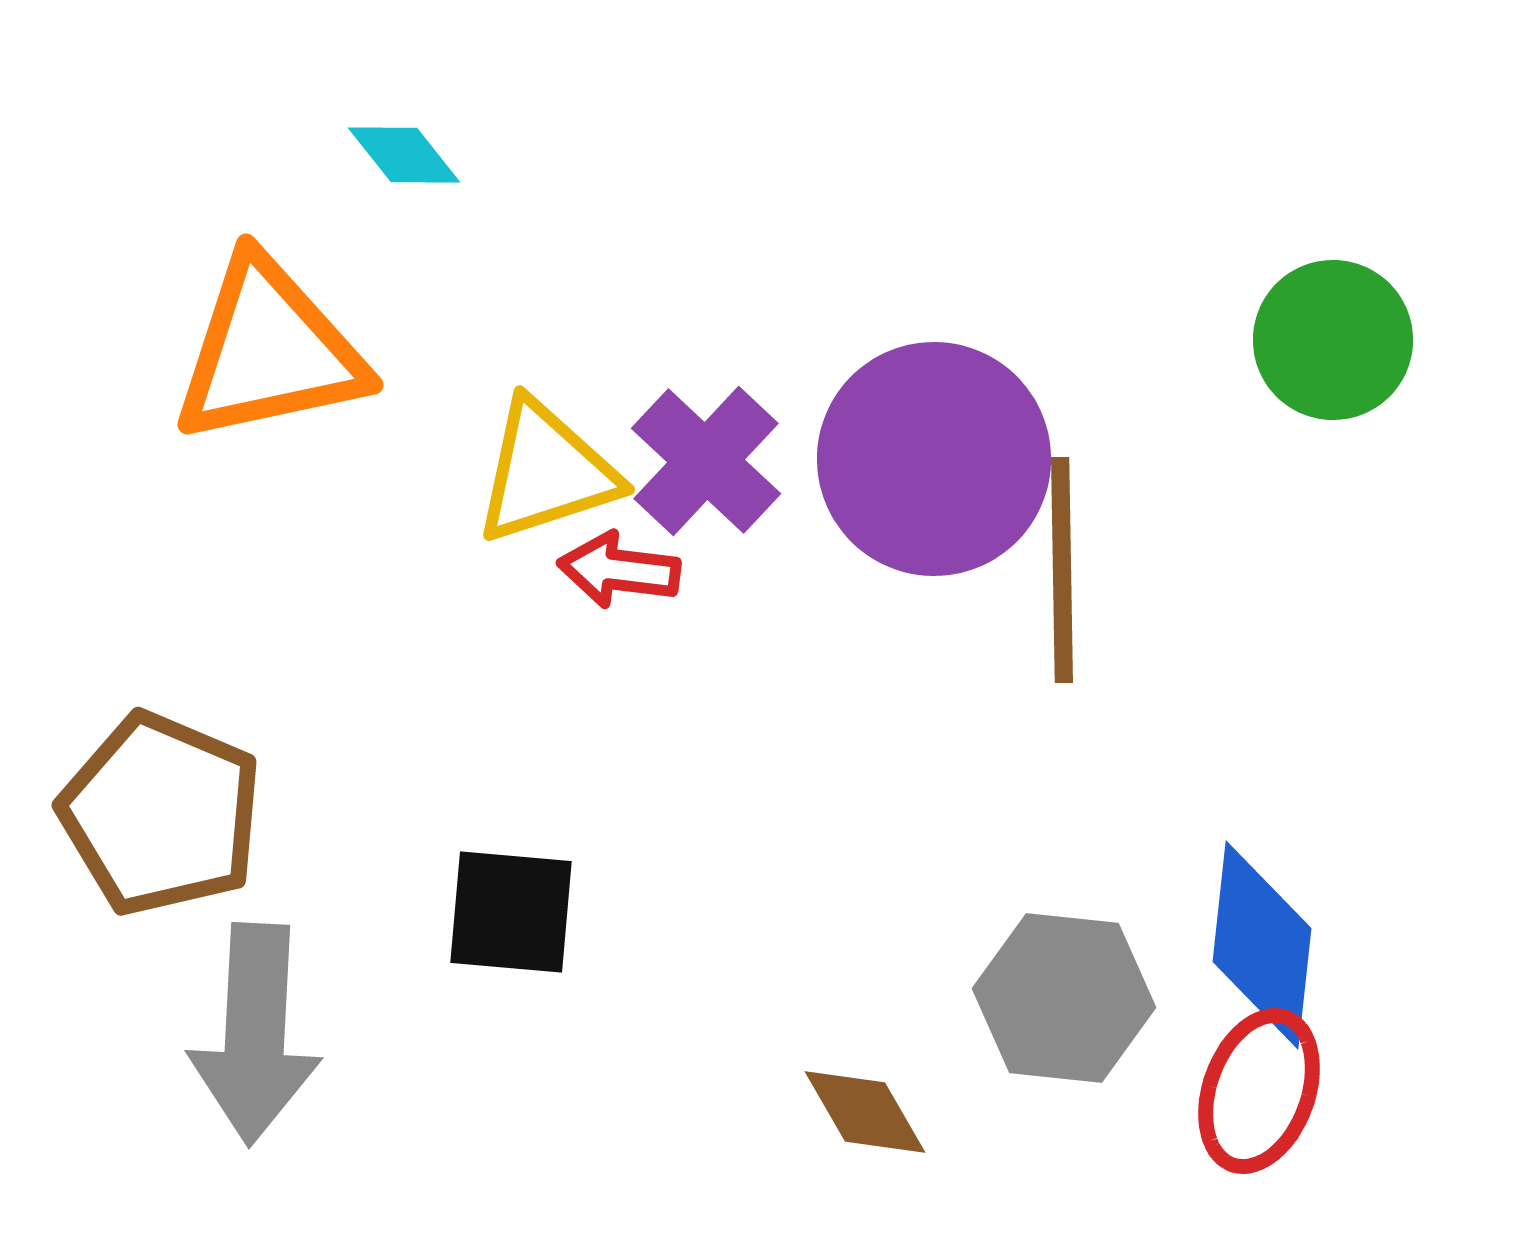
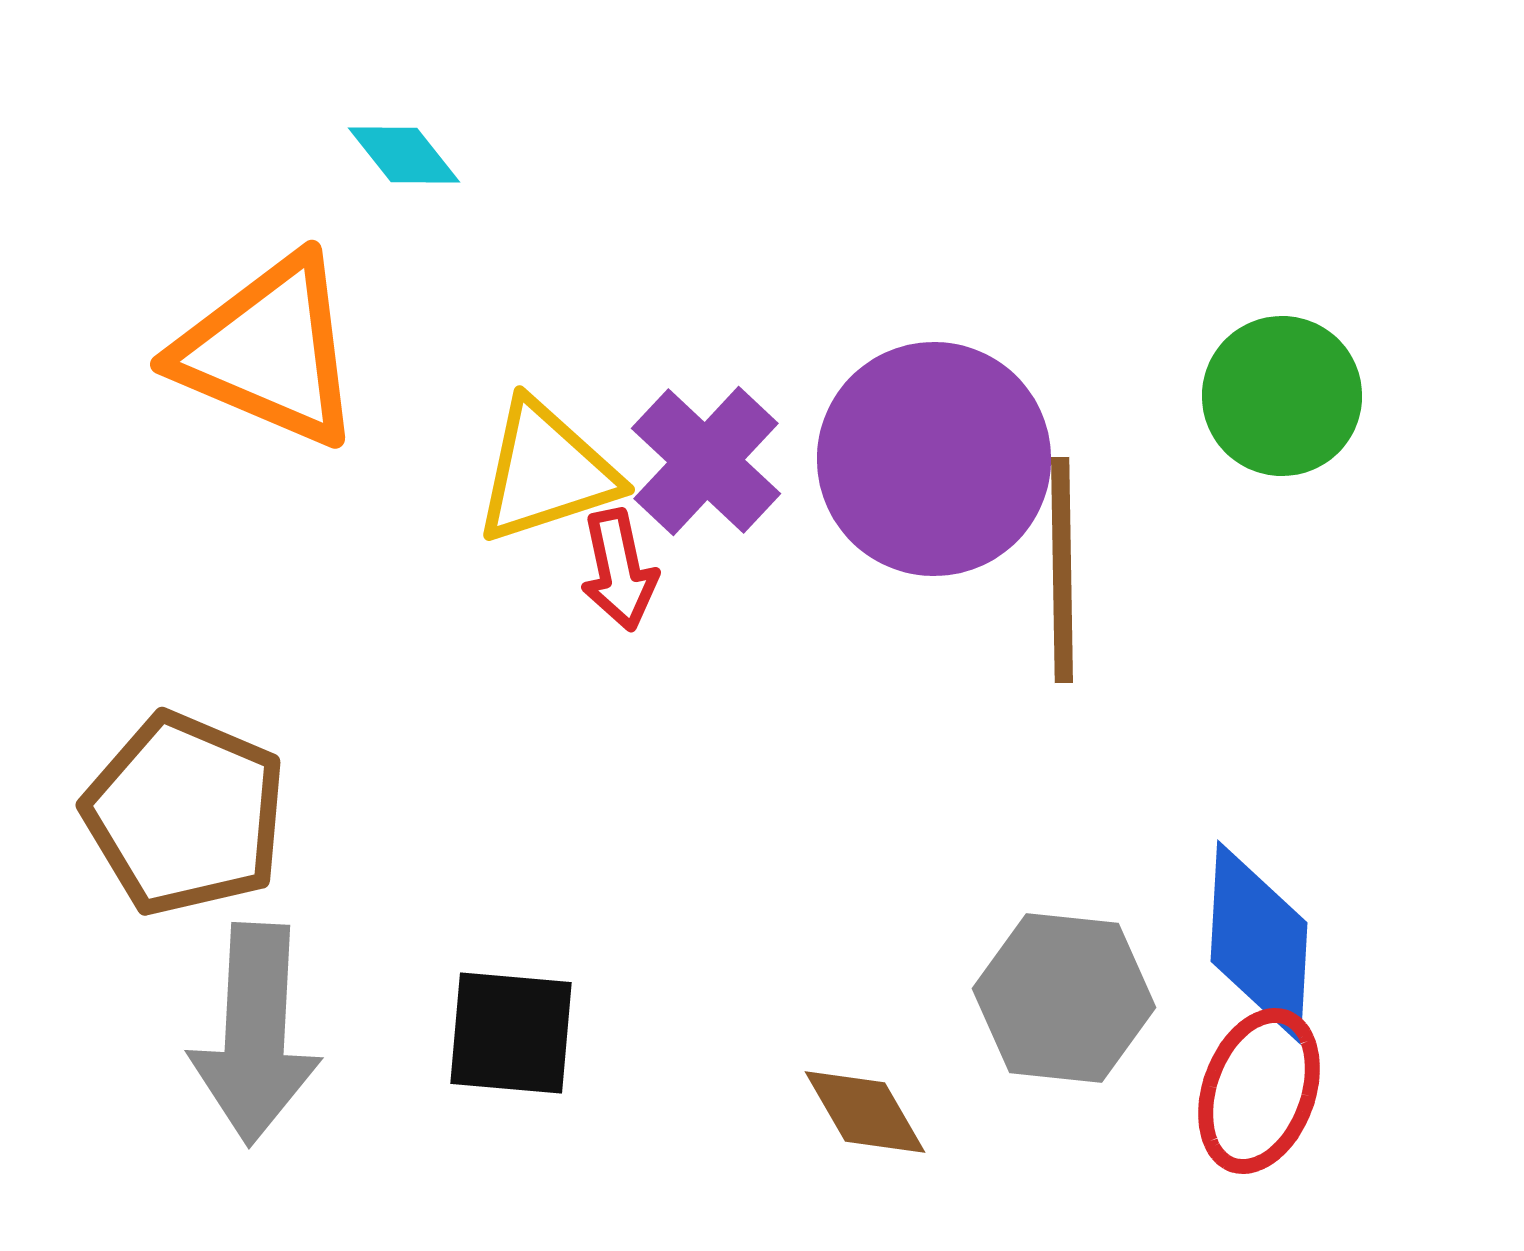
green circle: moved 51 px left, 56 px down
orange triangle: rotated 35 degrees clockwise
red arrow: rotated 109 degrees counterclockwise
brown pentagon: moved 24 px right
black square: moved 121 px down
blue diamond: moved 3 px left, 3 px up; rotated 3 degrees counterclockwise
